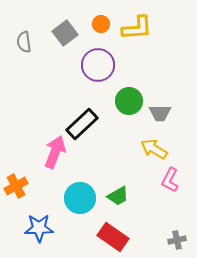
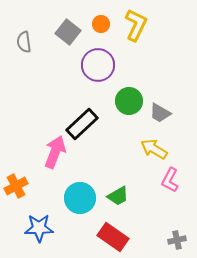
yellow L-shape: moved 1 px left, 3 px up; rotated 60 degrees counterclockwise
gray square: moved 3 px right, 1 px up; rotated 15 degrees counterclockwise
gray trapezoid: rotated 30 degrees clockwise
